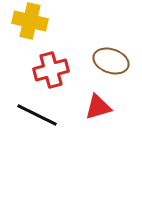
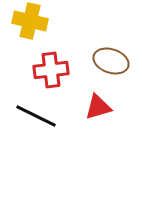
red cross: rotated 8 degrees clockwise
black line: moved 1 px left, 1 px down
